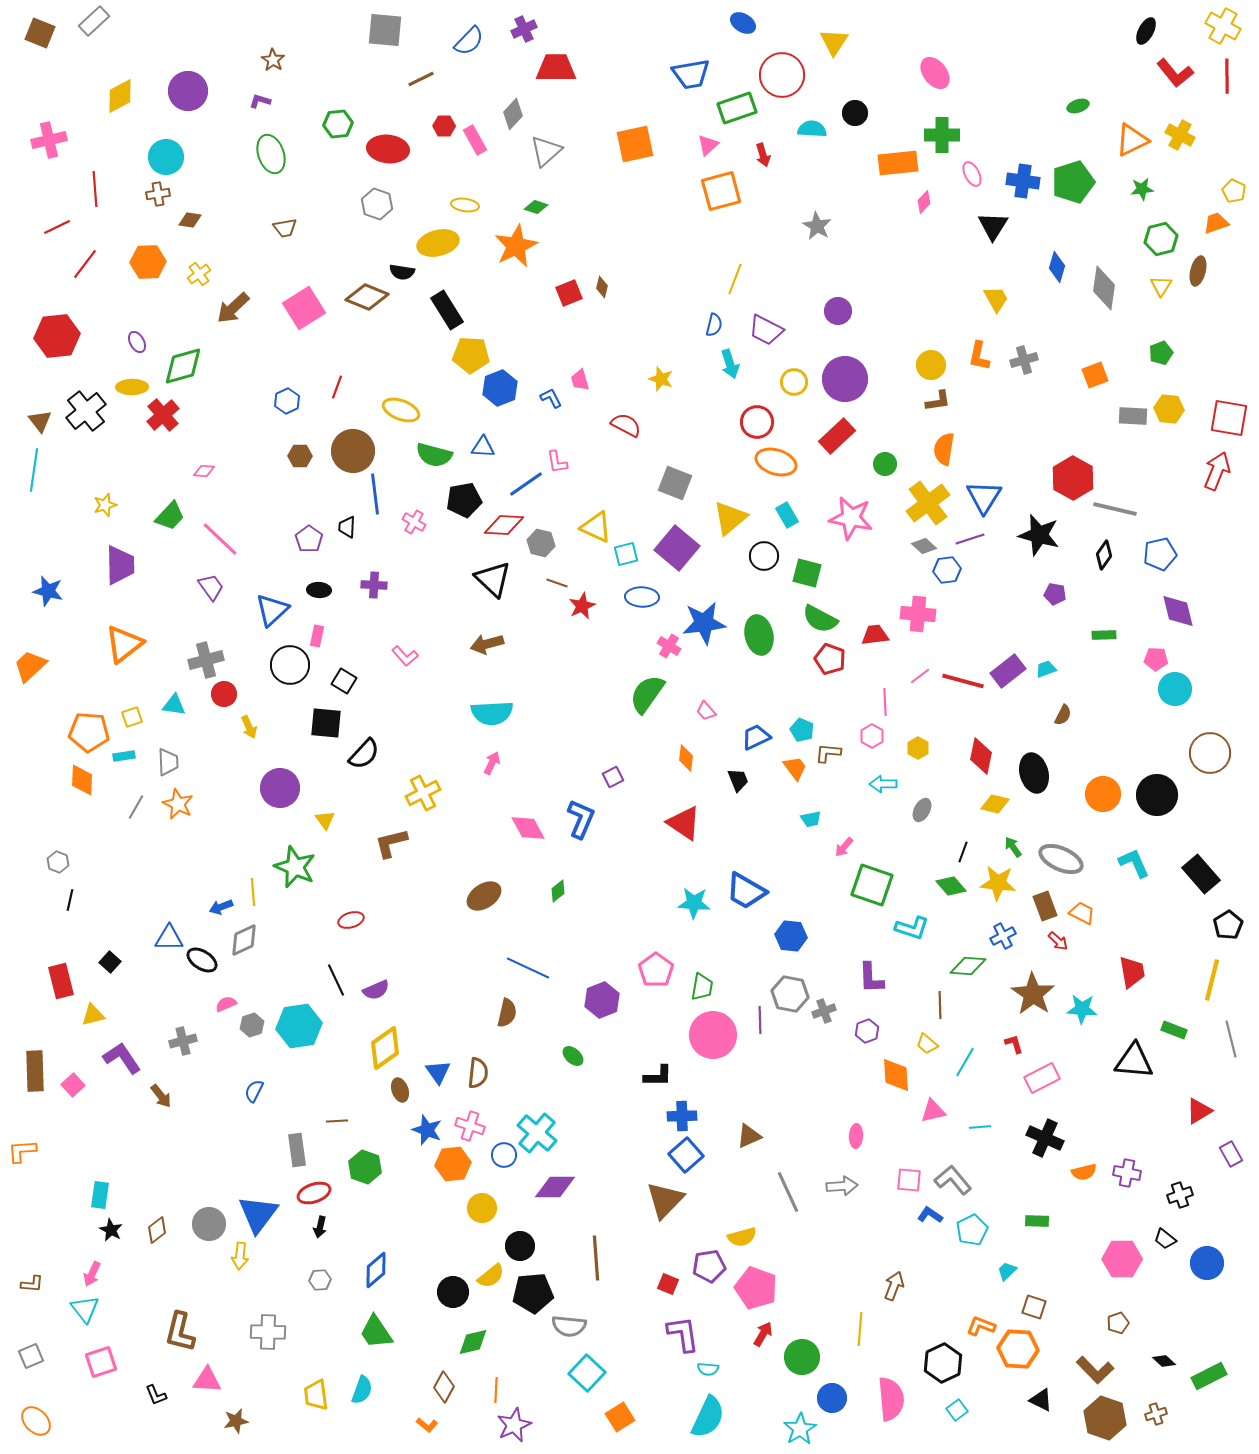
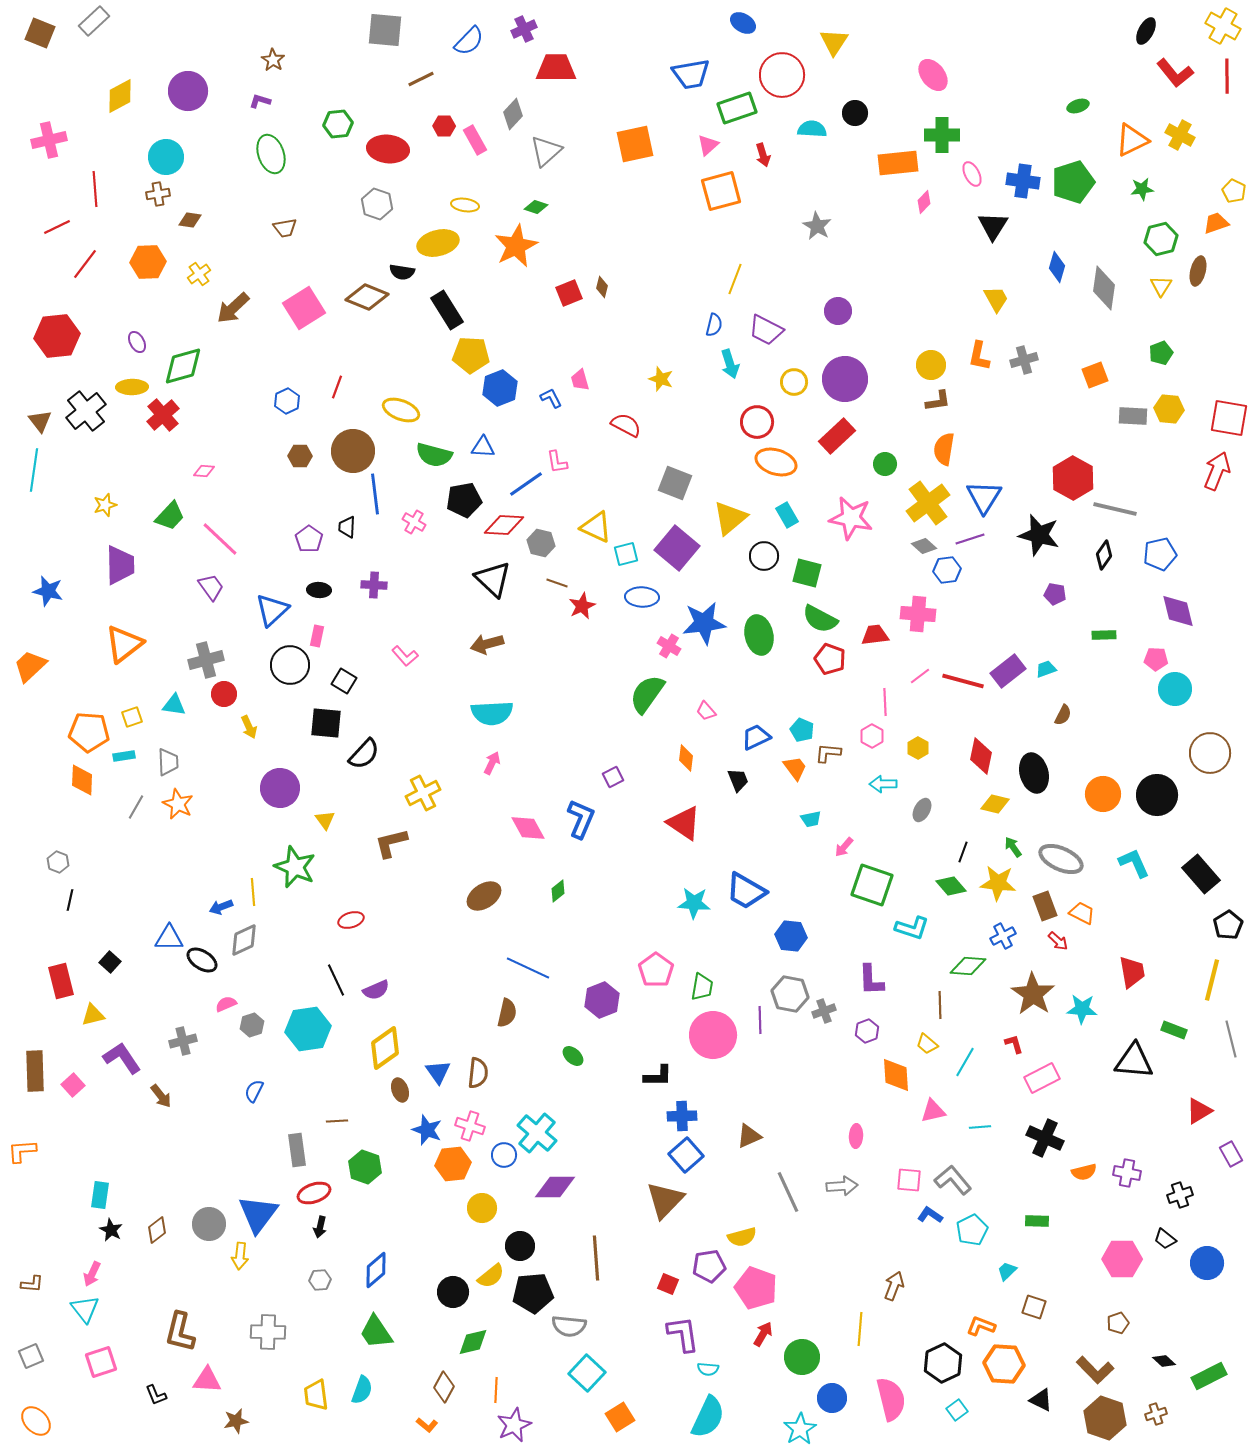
pink ellipse at (935, 73): moved 2 px left, 2 px down
purple L-shape at (871, 978): moved 2 px down
cyan hexagon at (299, 1026): moved 9 px right, 3 px down
orange hexagon at (1018, 1349): moved 14 px left, 15 px down
pink semicircle at (891, 1399): rotated 9 degrees counterclockwise
